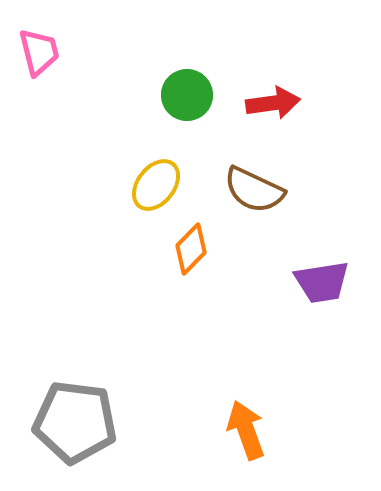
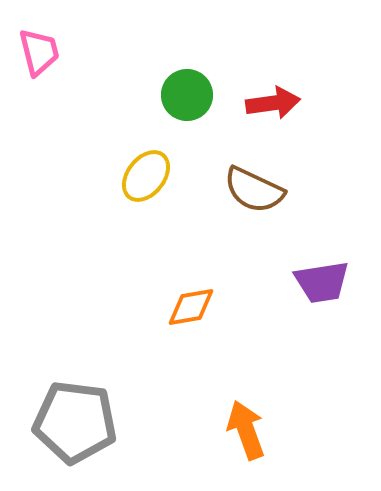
yellow ellipse: moved 10 px left, 9 px up
orange diamond: moved 58 px down; rotated 36 degrees clockwise
